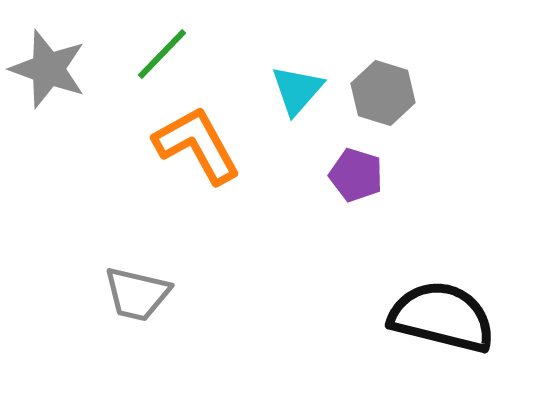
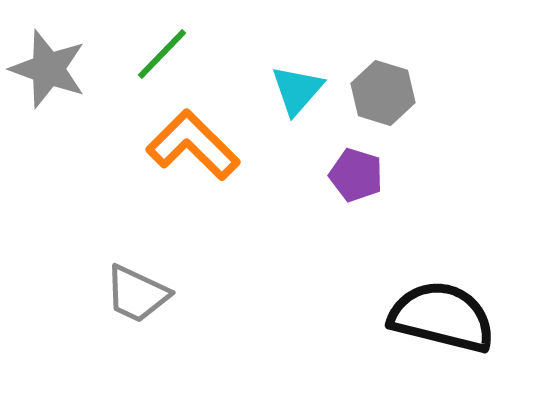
orange L-shape: moved 4 px left; rotated 16 degrees counterclockwise
gray trapezoid: rotated 12 degrees clockwise
